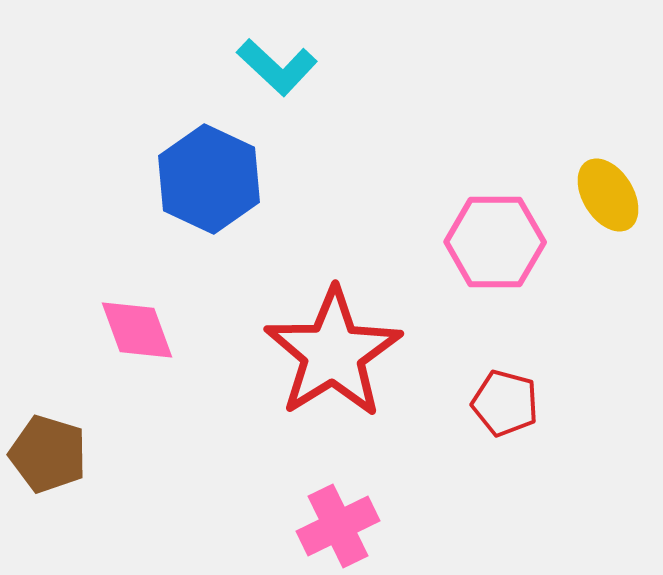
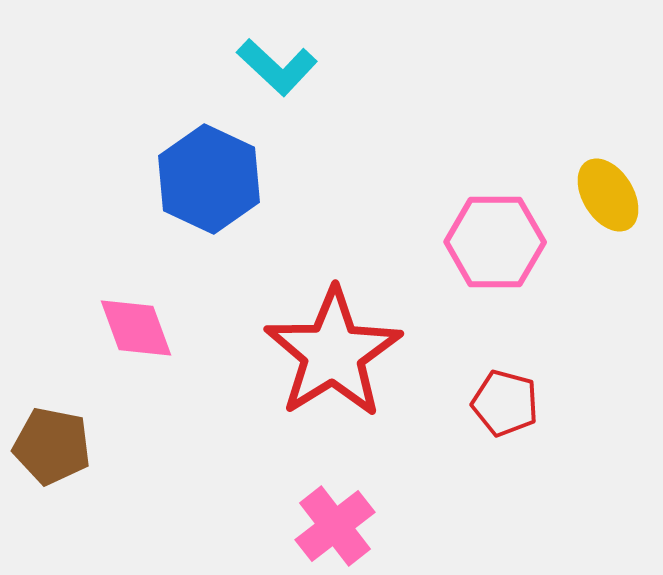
pink diamond: moved 1 px left, 2 px up
brown pentagon: moved 4 px right, 8 px up; rotated 6 degrees counterclockwise
pink cross: moved 3 px left; rotated 12 degrees counterclockwise
